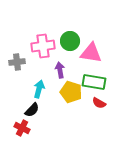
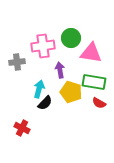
green circle: moved 1 px right, 3 px up
black semicircle: moved 13 px right, 7 px up
